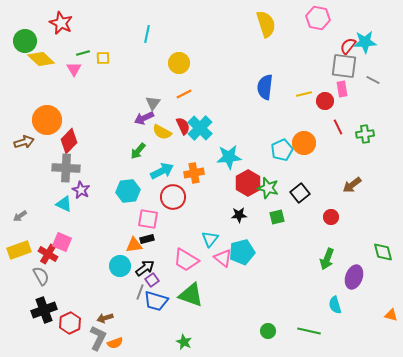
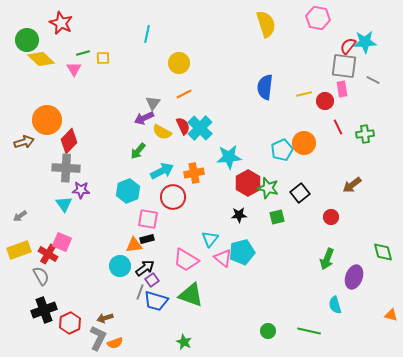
green circle at (25, 41): moved 2 px right, 1 px up
purple star at (81, 190): rotated 24 degrees counterclockwise
cyan hexagon at (128, 191): rotated 15 degrees counterclockwise
cyan triangle at (64, 204): rotated 30 degrees clockwise
